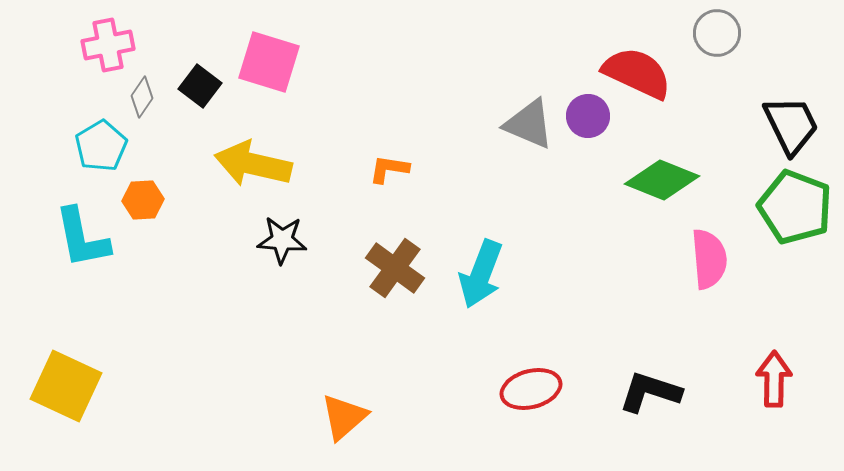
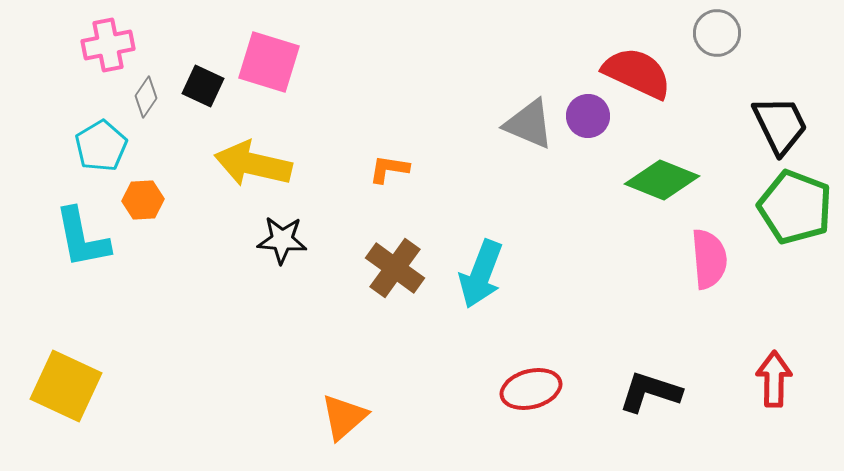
black square: moved 3 px right; rotated 12 degrees counterclockwise
gray diamond: moved 4 px right
black trapezoid: moved 11 px left
